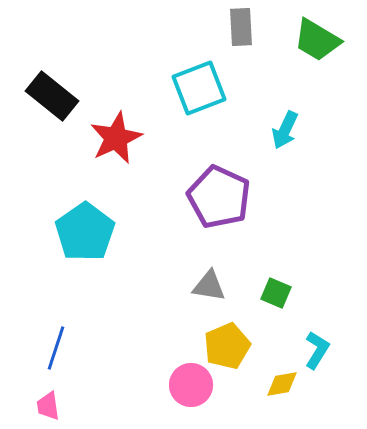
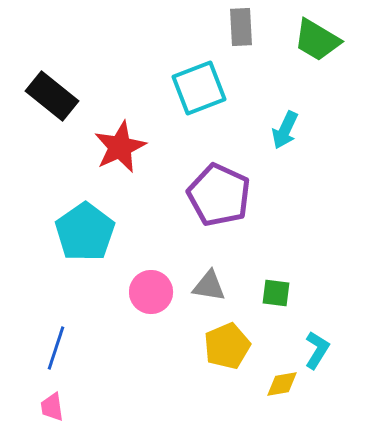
red star: moved 4 px right, 9 px down
purple pentagon: moved 2 px up
green square: rotated 16 degrees counterclockwise
pink circle: moved 40 px left, 93 px up
pink trapezoid: moved 4 px right, 1 px down
